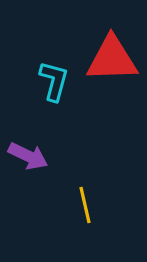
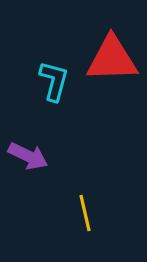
yellow line: moved 8 px down
